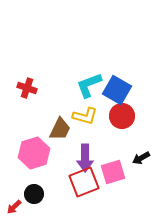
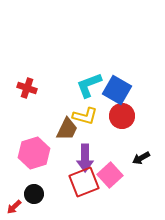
brown trapezoid: moved 7 px right
pink square: moved 3 px left, 3 px down; rotated 25 degrees counterclockwise
